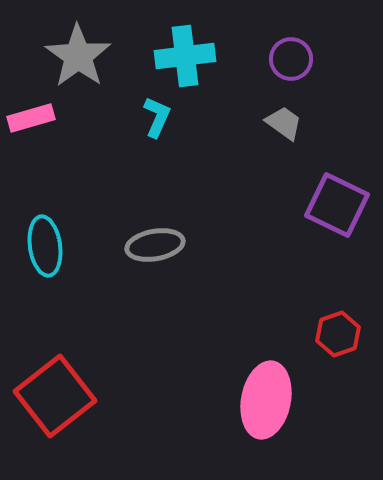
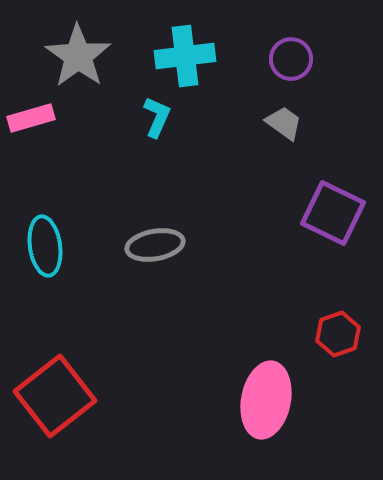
purple square: moved 4 px left, 8 px down
